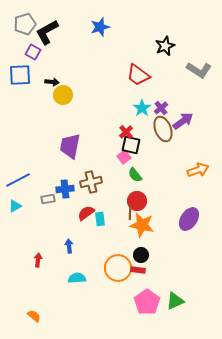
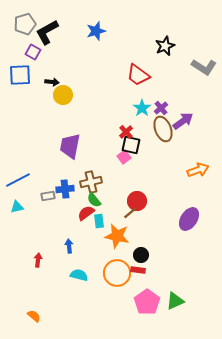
blue star: moved 4 px left, 4 px down
gray L-shape: moved 5 px right, 3 px up
green semicircle: moved 41 px left, 25 px down
gray rectangle: moved 3 px up
cyan triangle: moved 2 px right, 1 px down; rotated 16 degrees clockwise
brown line: rotated 48 degrees clockwise
cyan rectangle: moved 1 px left, 2 px down
orange star: moved 25 px left, 11 px down
orange circle: moved 1 px left, 5 px down
cyan semicircle: moved 2 px right, 3 px up; rotated 18 degrees clockwise
